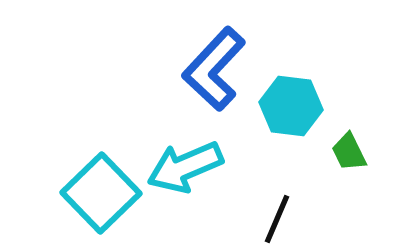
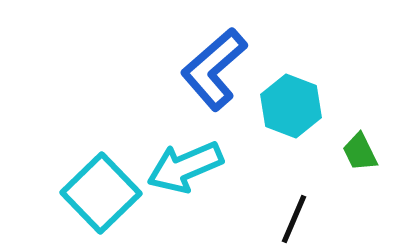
blue L-shape: rotated 6 degrees clockwise
cyan hexagon: rotated 14 degrees clockwise
green trapezoid: moved 11 px right
black line: moved 17 px right
